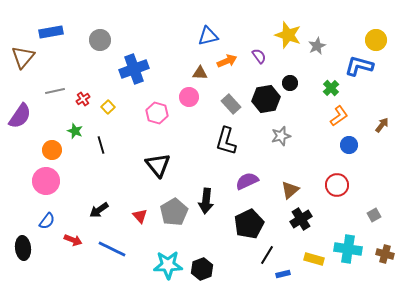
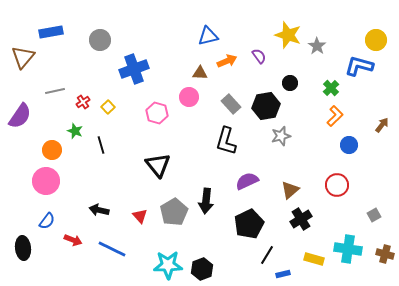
gray star at (317, 46): rotated 12 degrees counterclockwise
red cross at (83, 99): moved 3 px down
black hexagon at (266, 99): moved 7 px down
orange L-shape at (339, 116): moved 4 px left; rotated 10 degrees counterclockwise
black arrow at (99, 210): rotated 48 degrees clockwise
